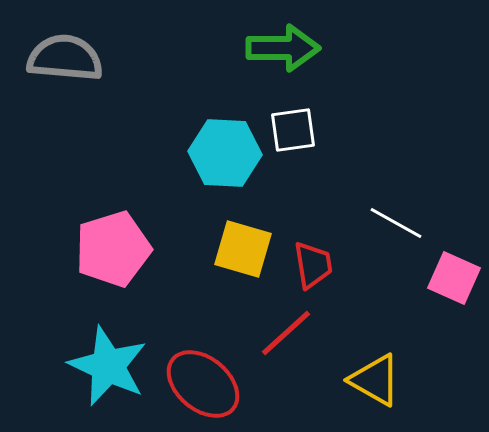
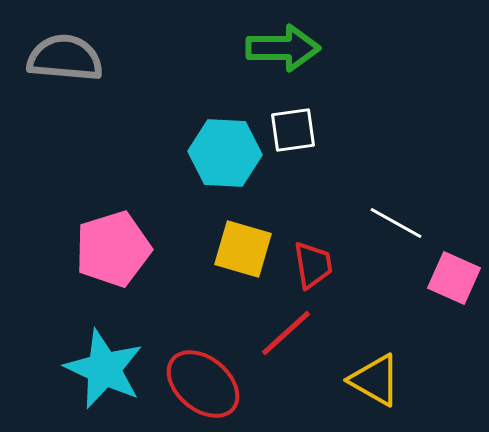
cyan star: moved 4 px left, 3 px down
